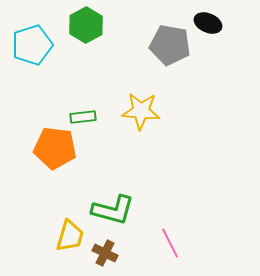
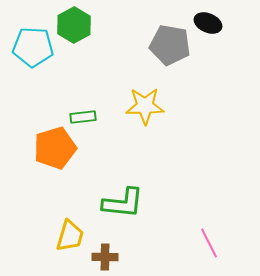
green hexagon: moved 12 px left
cyan pentagon: moved 1 px right, 2 px down; rotated 21 degrees clockwise
yellow star: moved 4 px right, 5 px up; rotated 6 degrees counterclockwise
orange pentagon: rotated 24 degrees counterclockwise
green L-shape: moved 10 px right, 7 px up; rotated 9 degrees counterclockwise
pink line: moved 39 px right
brown cross: moved 4 px down; rotated 25 degrees counterclockwise
